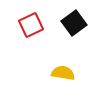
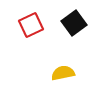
yellow semicircle: rotated 20 degrees counterclockwise
